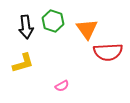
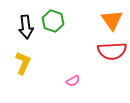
orange triangle: moved 25 px right, 9 px up
red semicircle: moved 4 px right, 1 px up
yellow L-shape: rotated 50 degrees counterclockwise
pink semicircle: moved 11 px right, 5 px up
